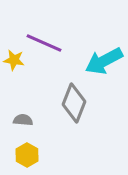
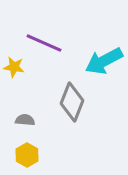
yellow star: moved 7 px down
gray diamond: moved 2 px left, 1 px up
gray semicircle: moved 2 px right
